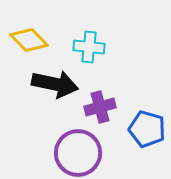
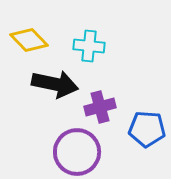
cyan cross: moved 1 px up
blue pentagon: rotated 12 degrees counterclockwise
purple circle: moved 1 px left, 1 px up
